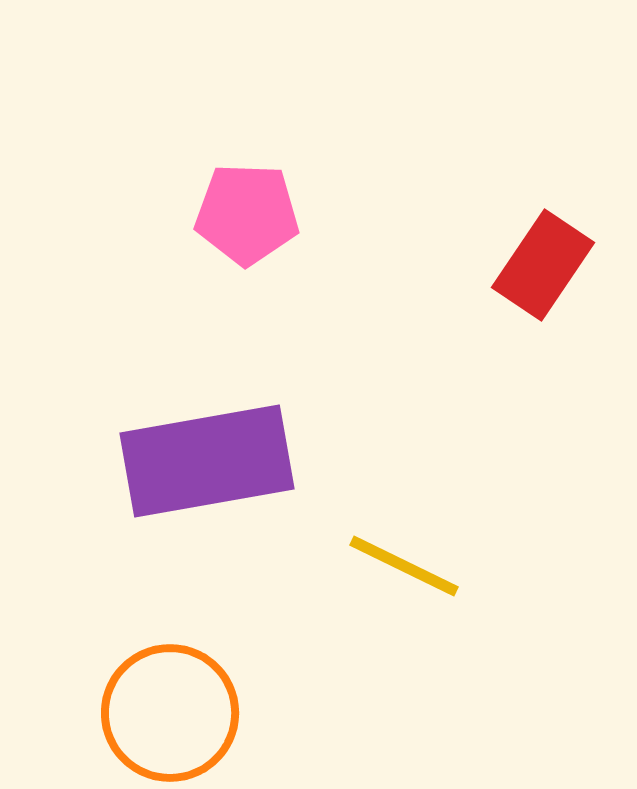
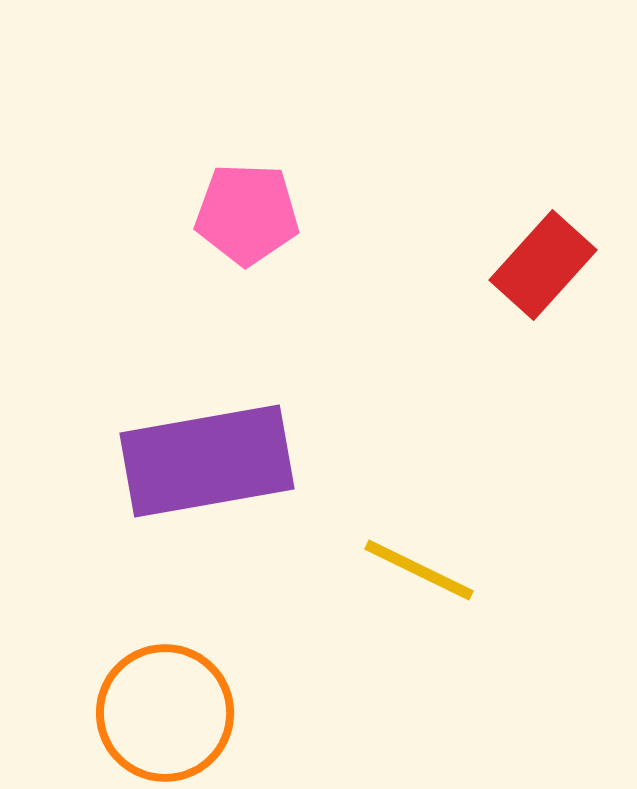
red rectangle: rotated 8 degrees clockwise
yellow line: moved 15 px right, 4 px down
orange circle: moved 5 px left
